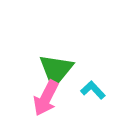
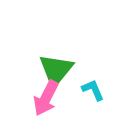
cyan L-shape: rotated 20 degrees clockwise
